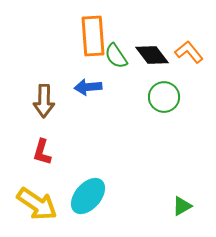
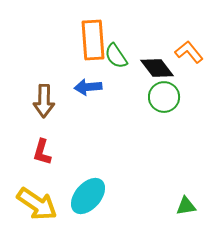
orange rectangle: moved 4 px down
black diamond: moved 5 px right, 13 px down
green triangle: moved 4 px right; rotated 20 degrees clockwise
